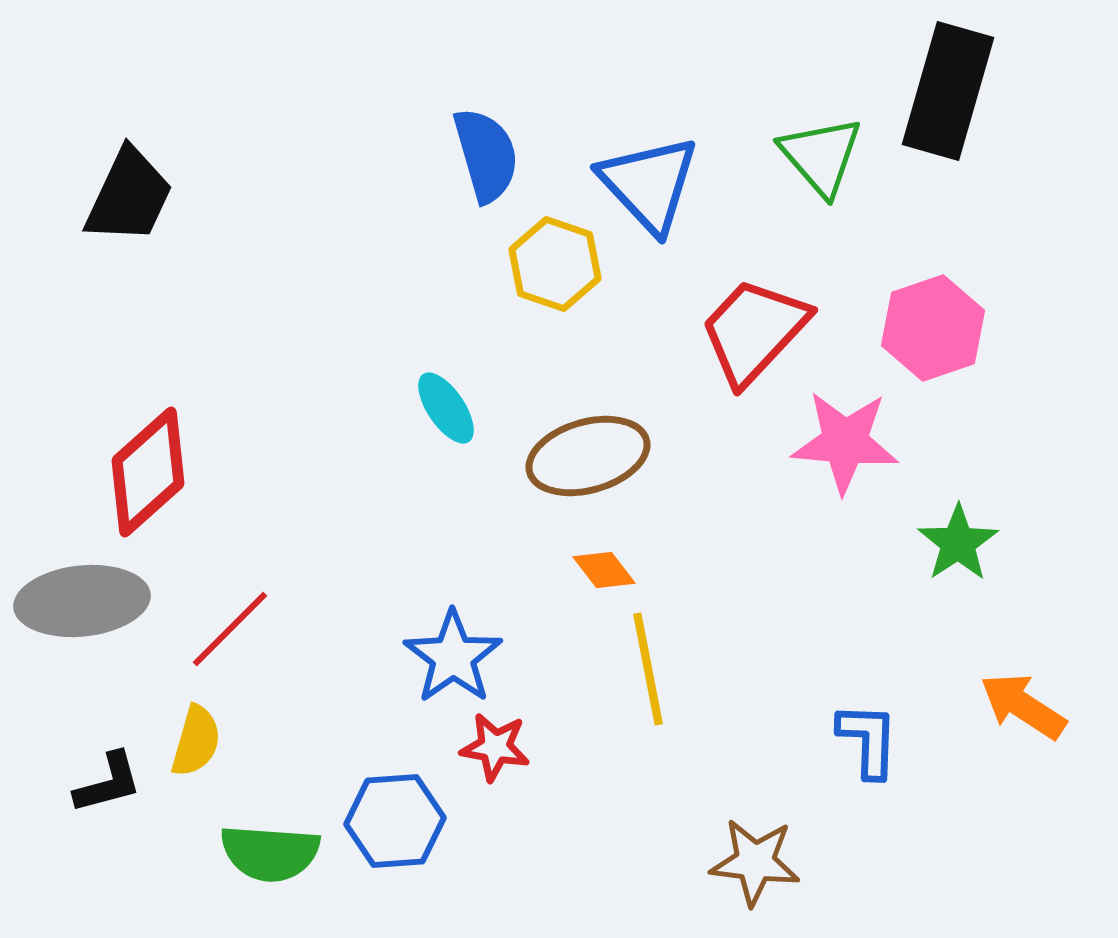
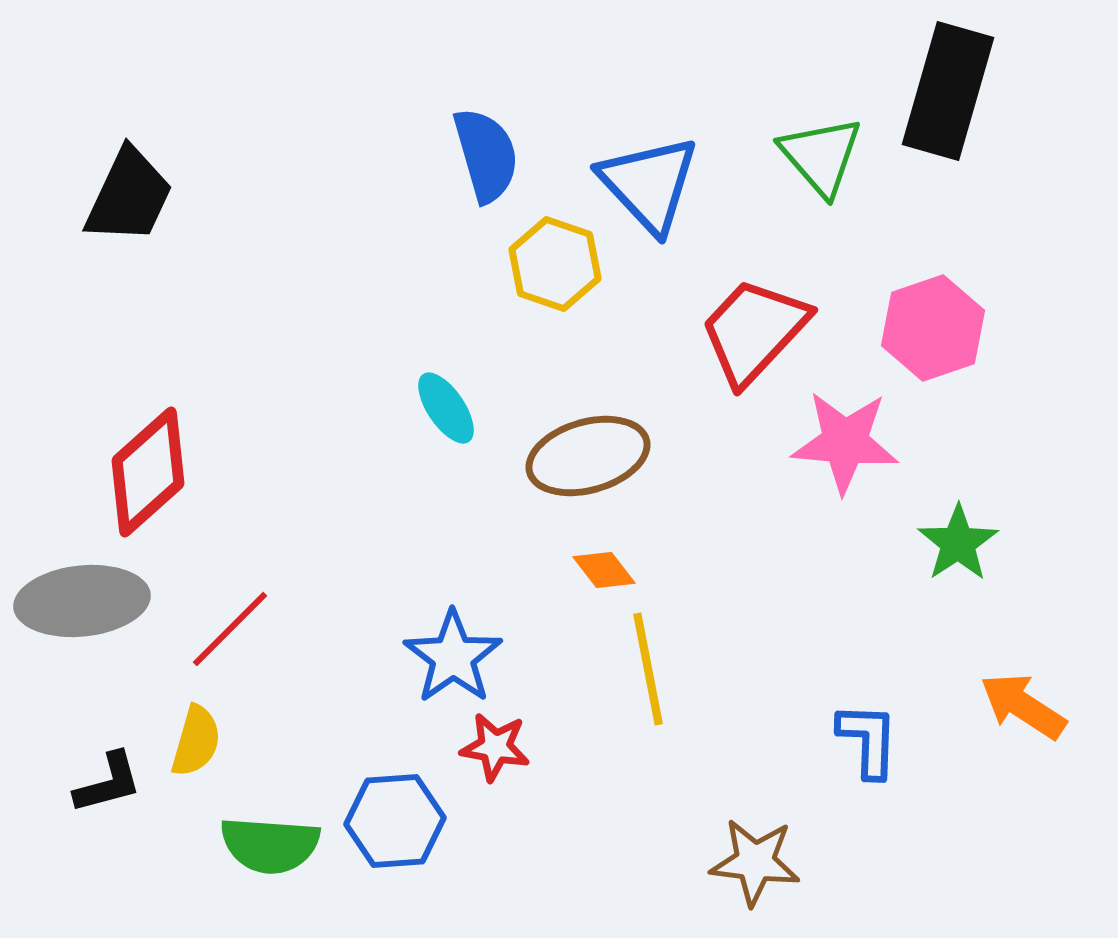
green semicircle: moved 8 px up
